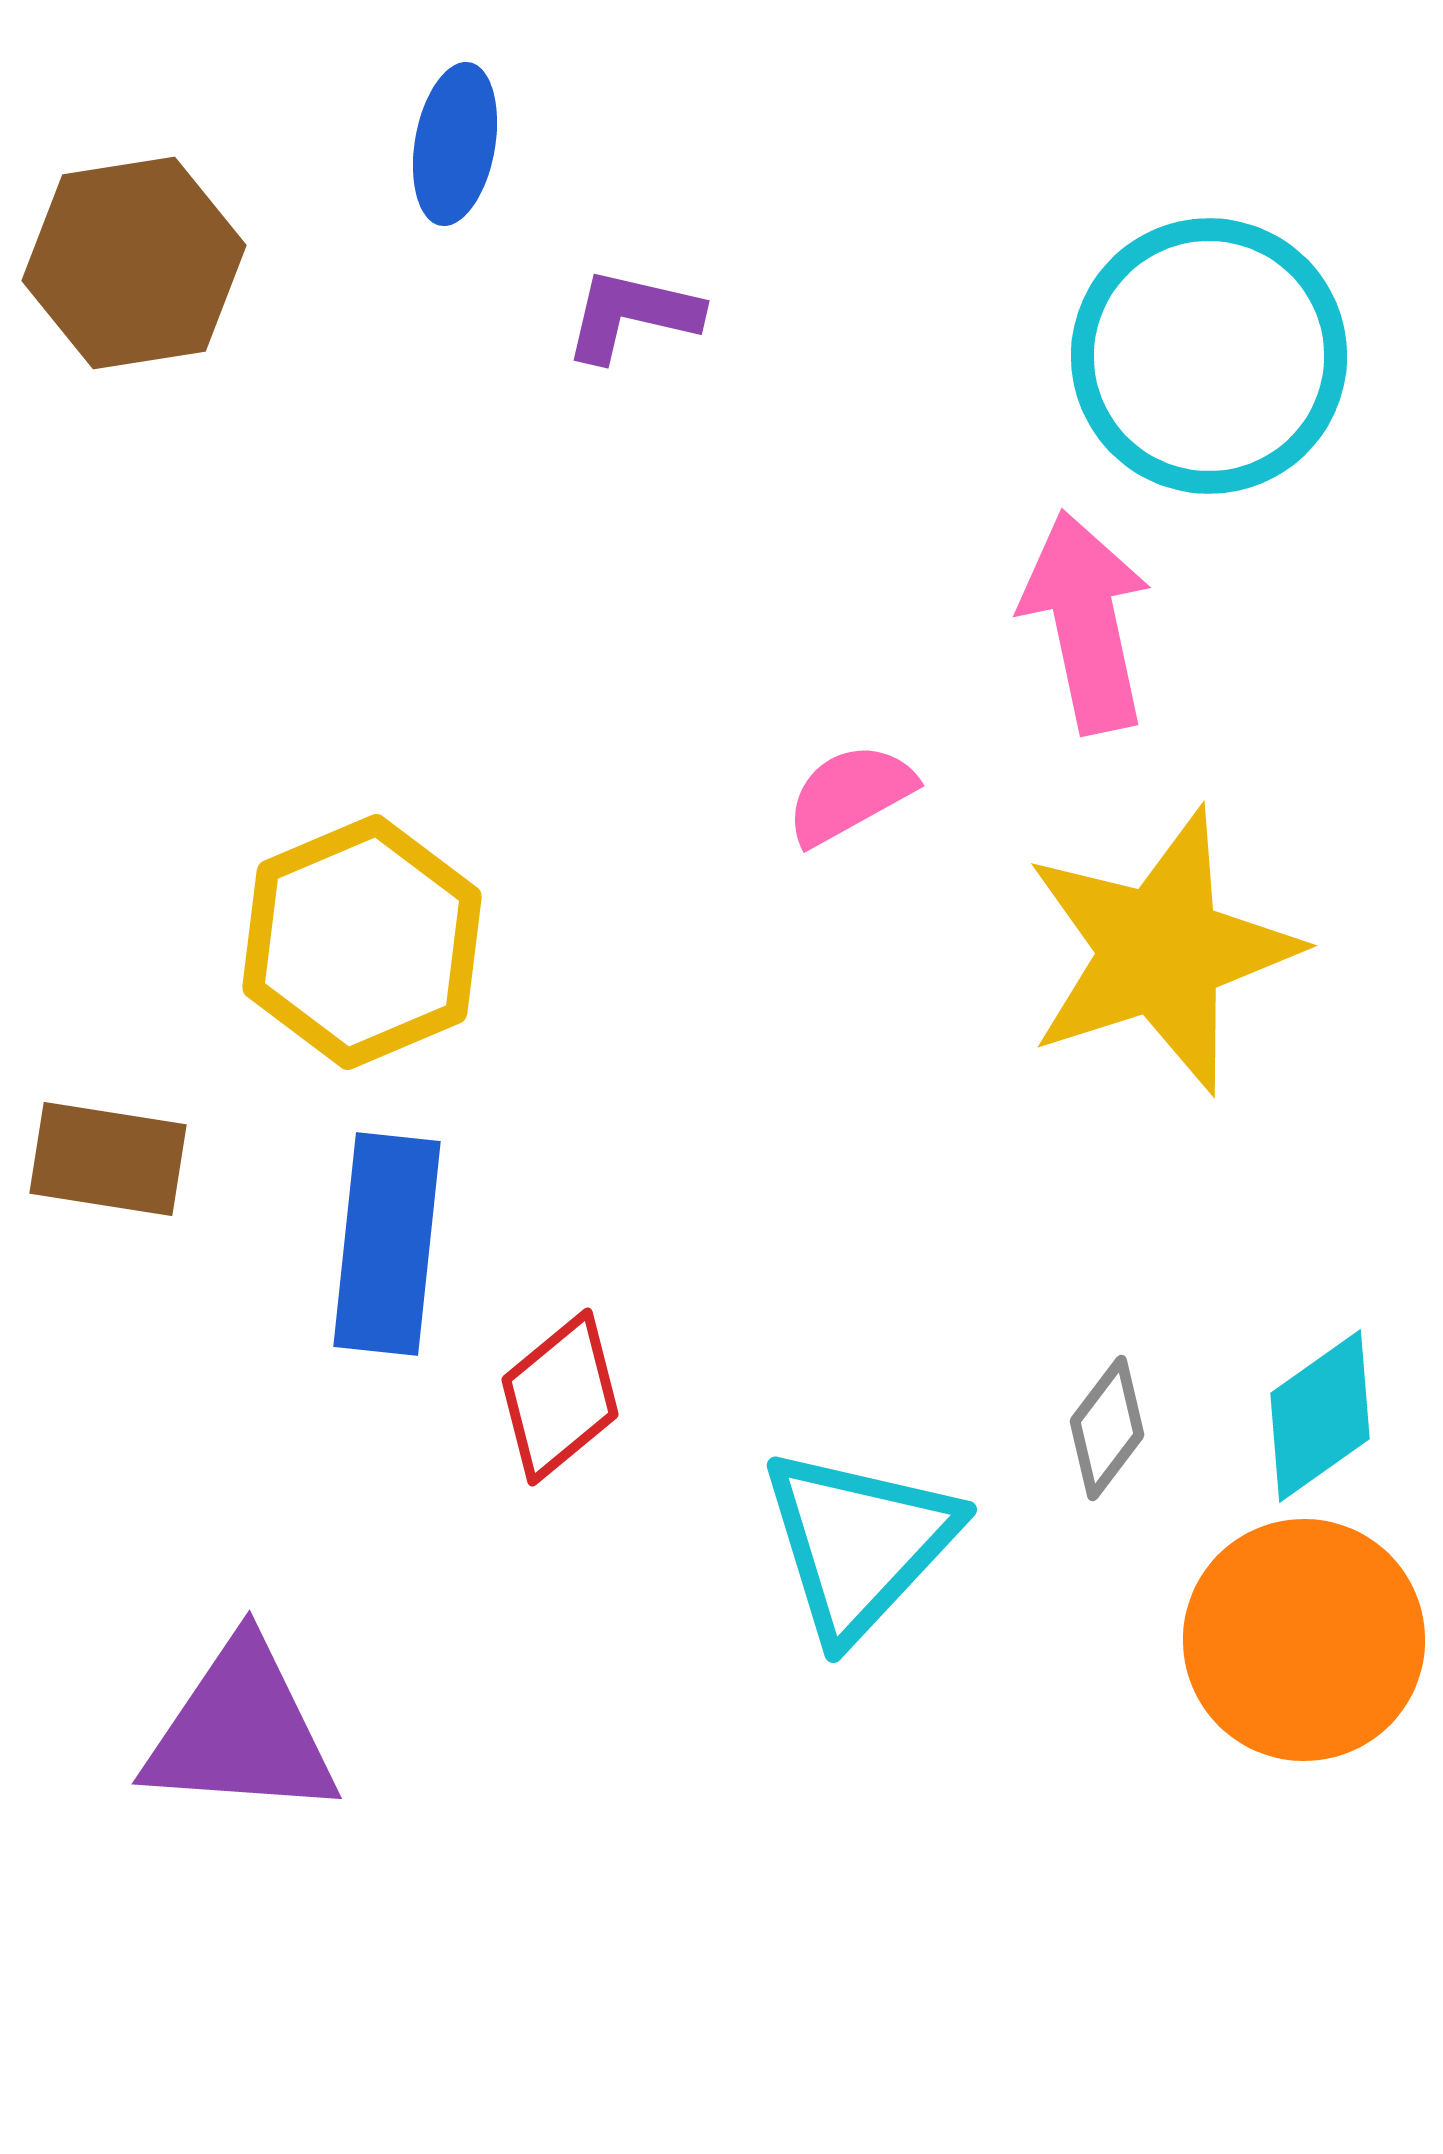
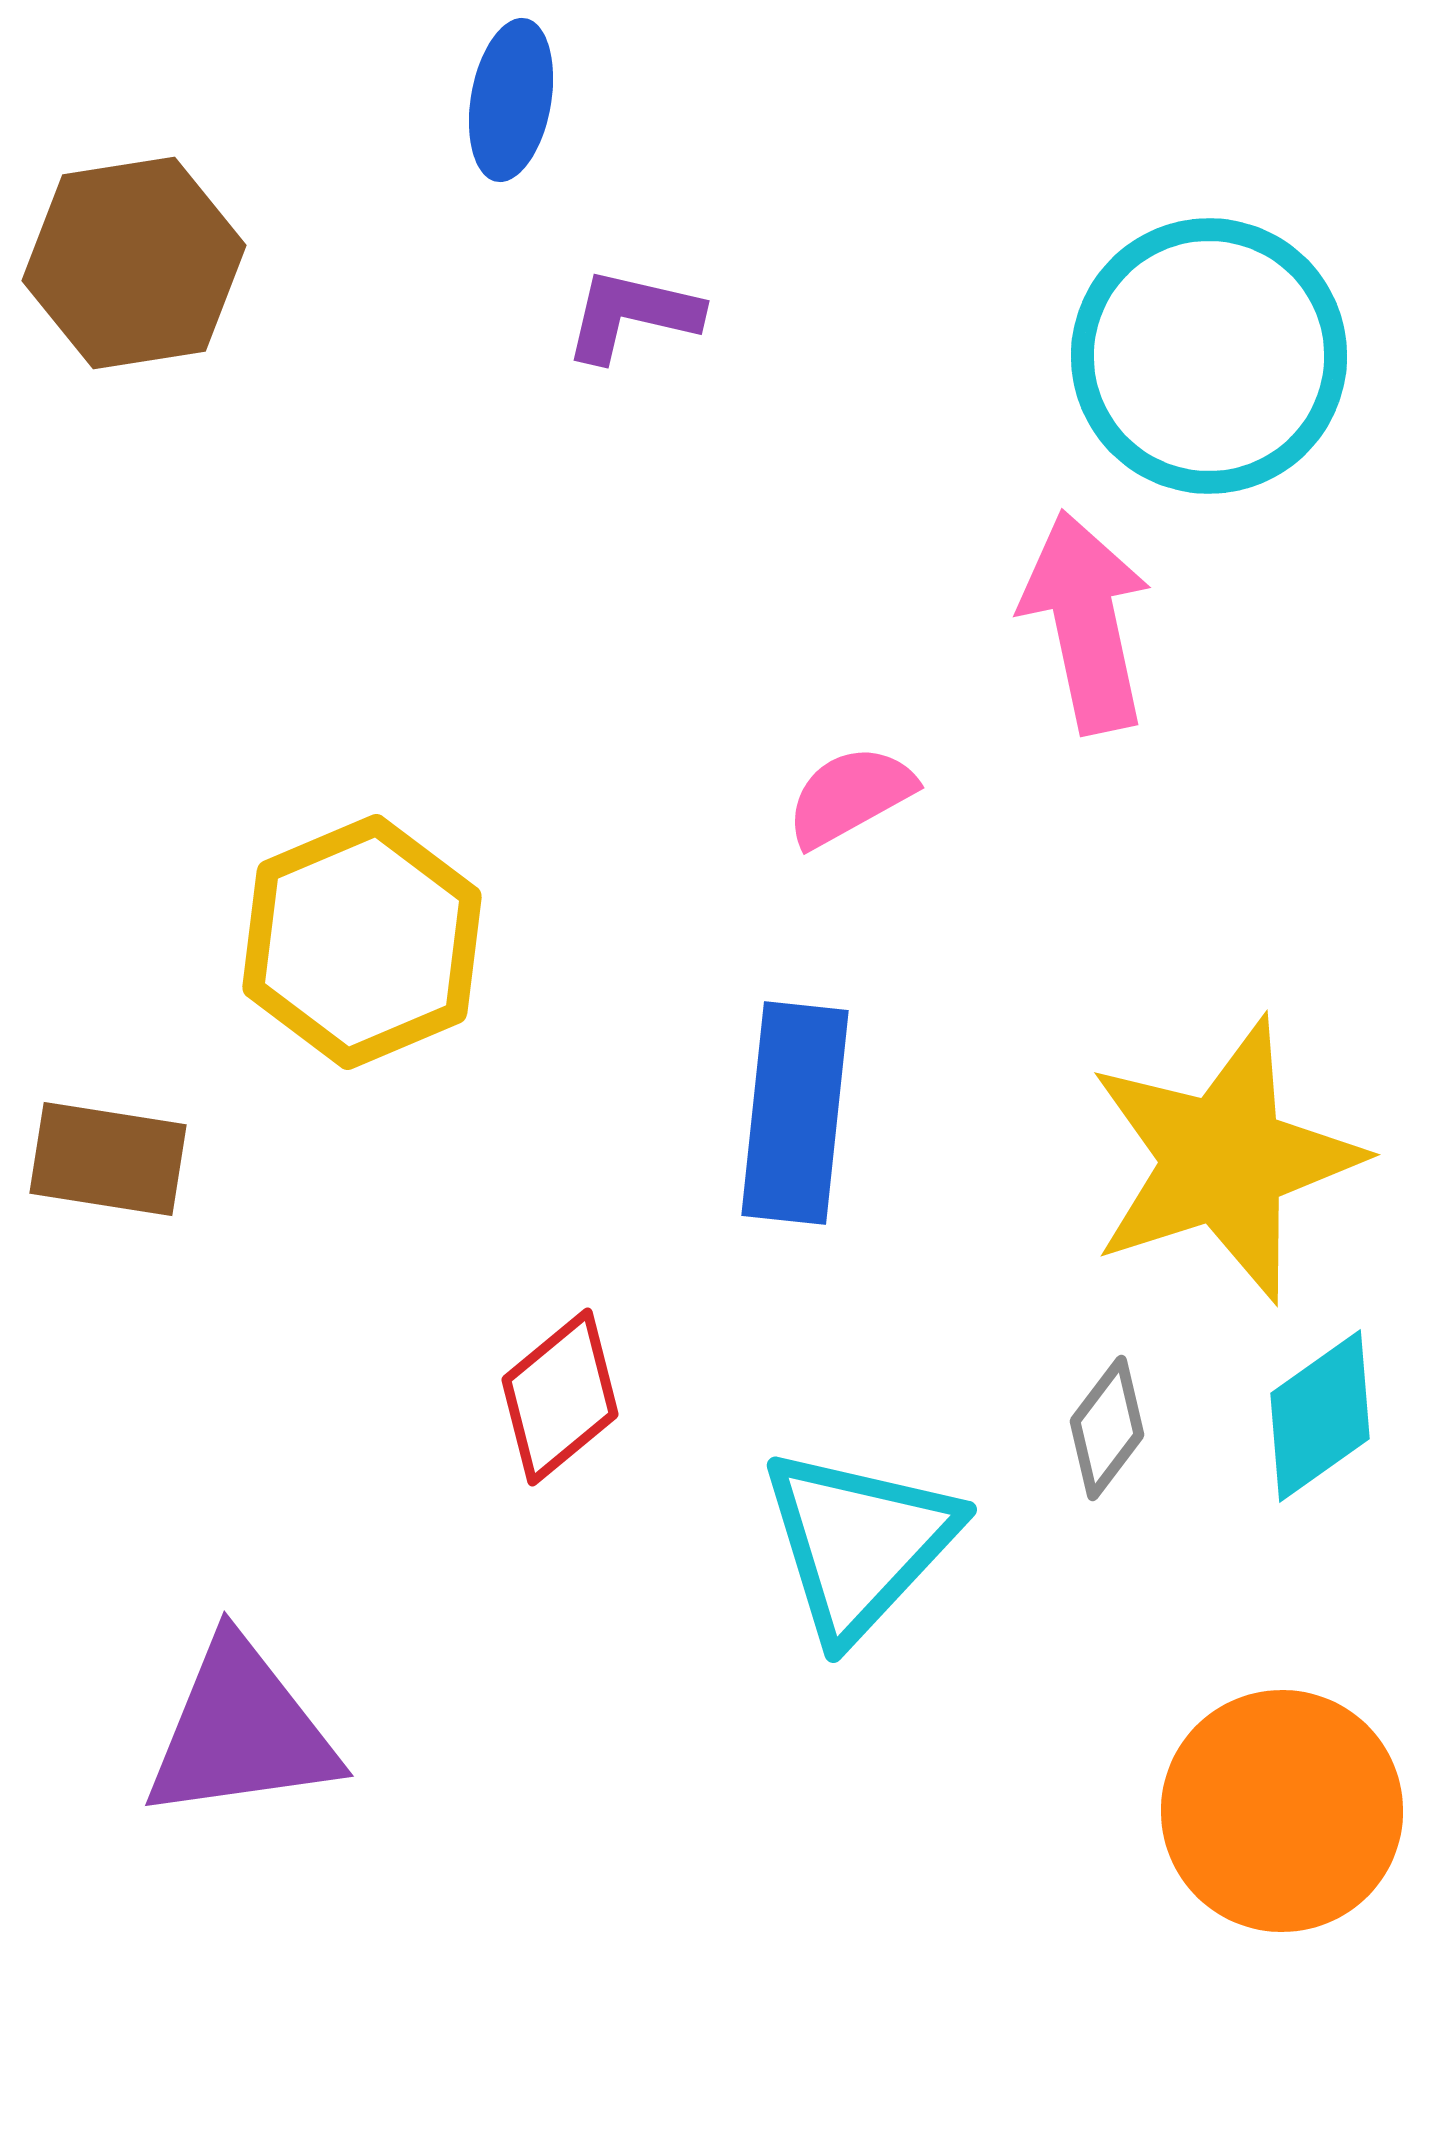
blue ellipse: moved 56 px right, 44 px up
pink semicircle: moved 2 px down
yellow star: moved 63 px right, 209 px down
blue rectangle: moved 408 px right, 131 px up
orange circle: moved 22 px left, 171 px down
purple triangle: rotated 12 degrees counterclockwise
